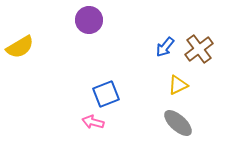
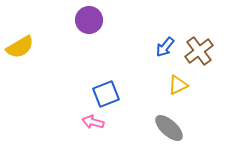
brown cross: moved 2 px down
gray ellipse: moved 9 px left, 5 px down
